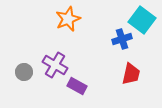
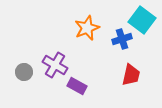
orange star: moved 19 px right, 9 px down
red trapezoid: moved 1 px down
